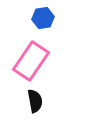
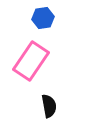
black semicircle: moved 14 px right, 5 px down
